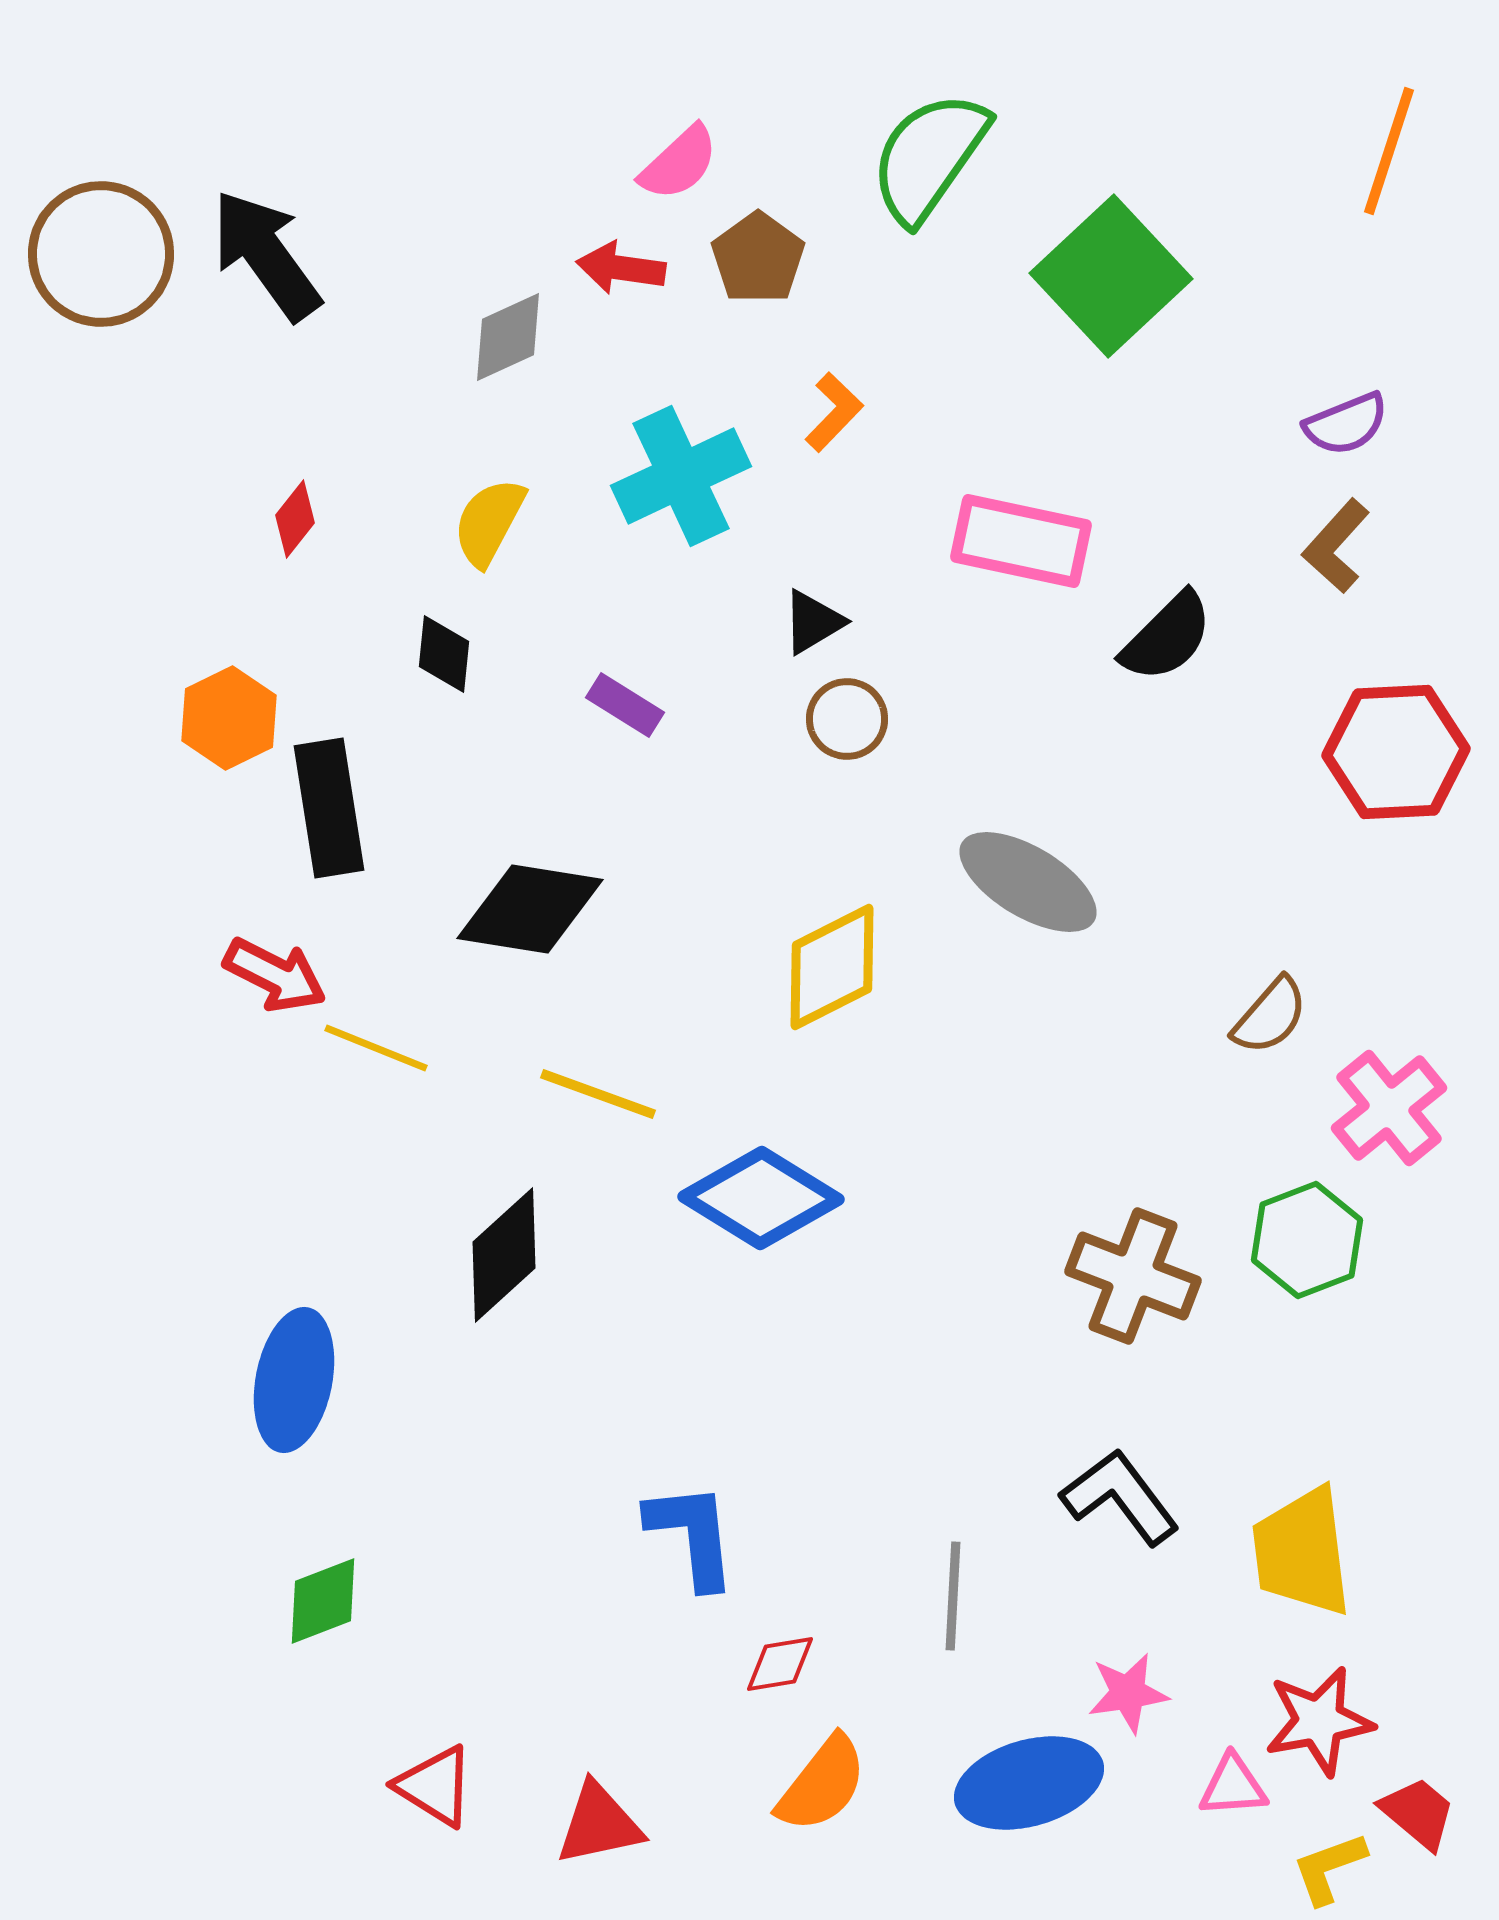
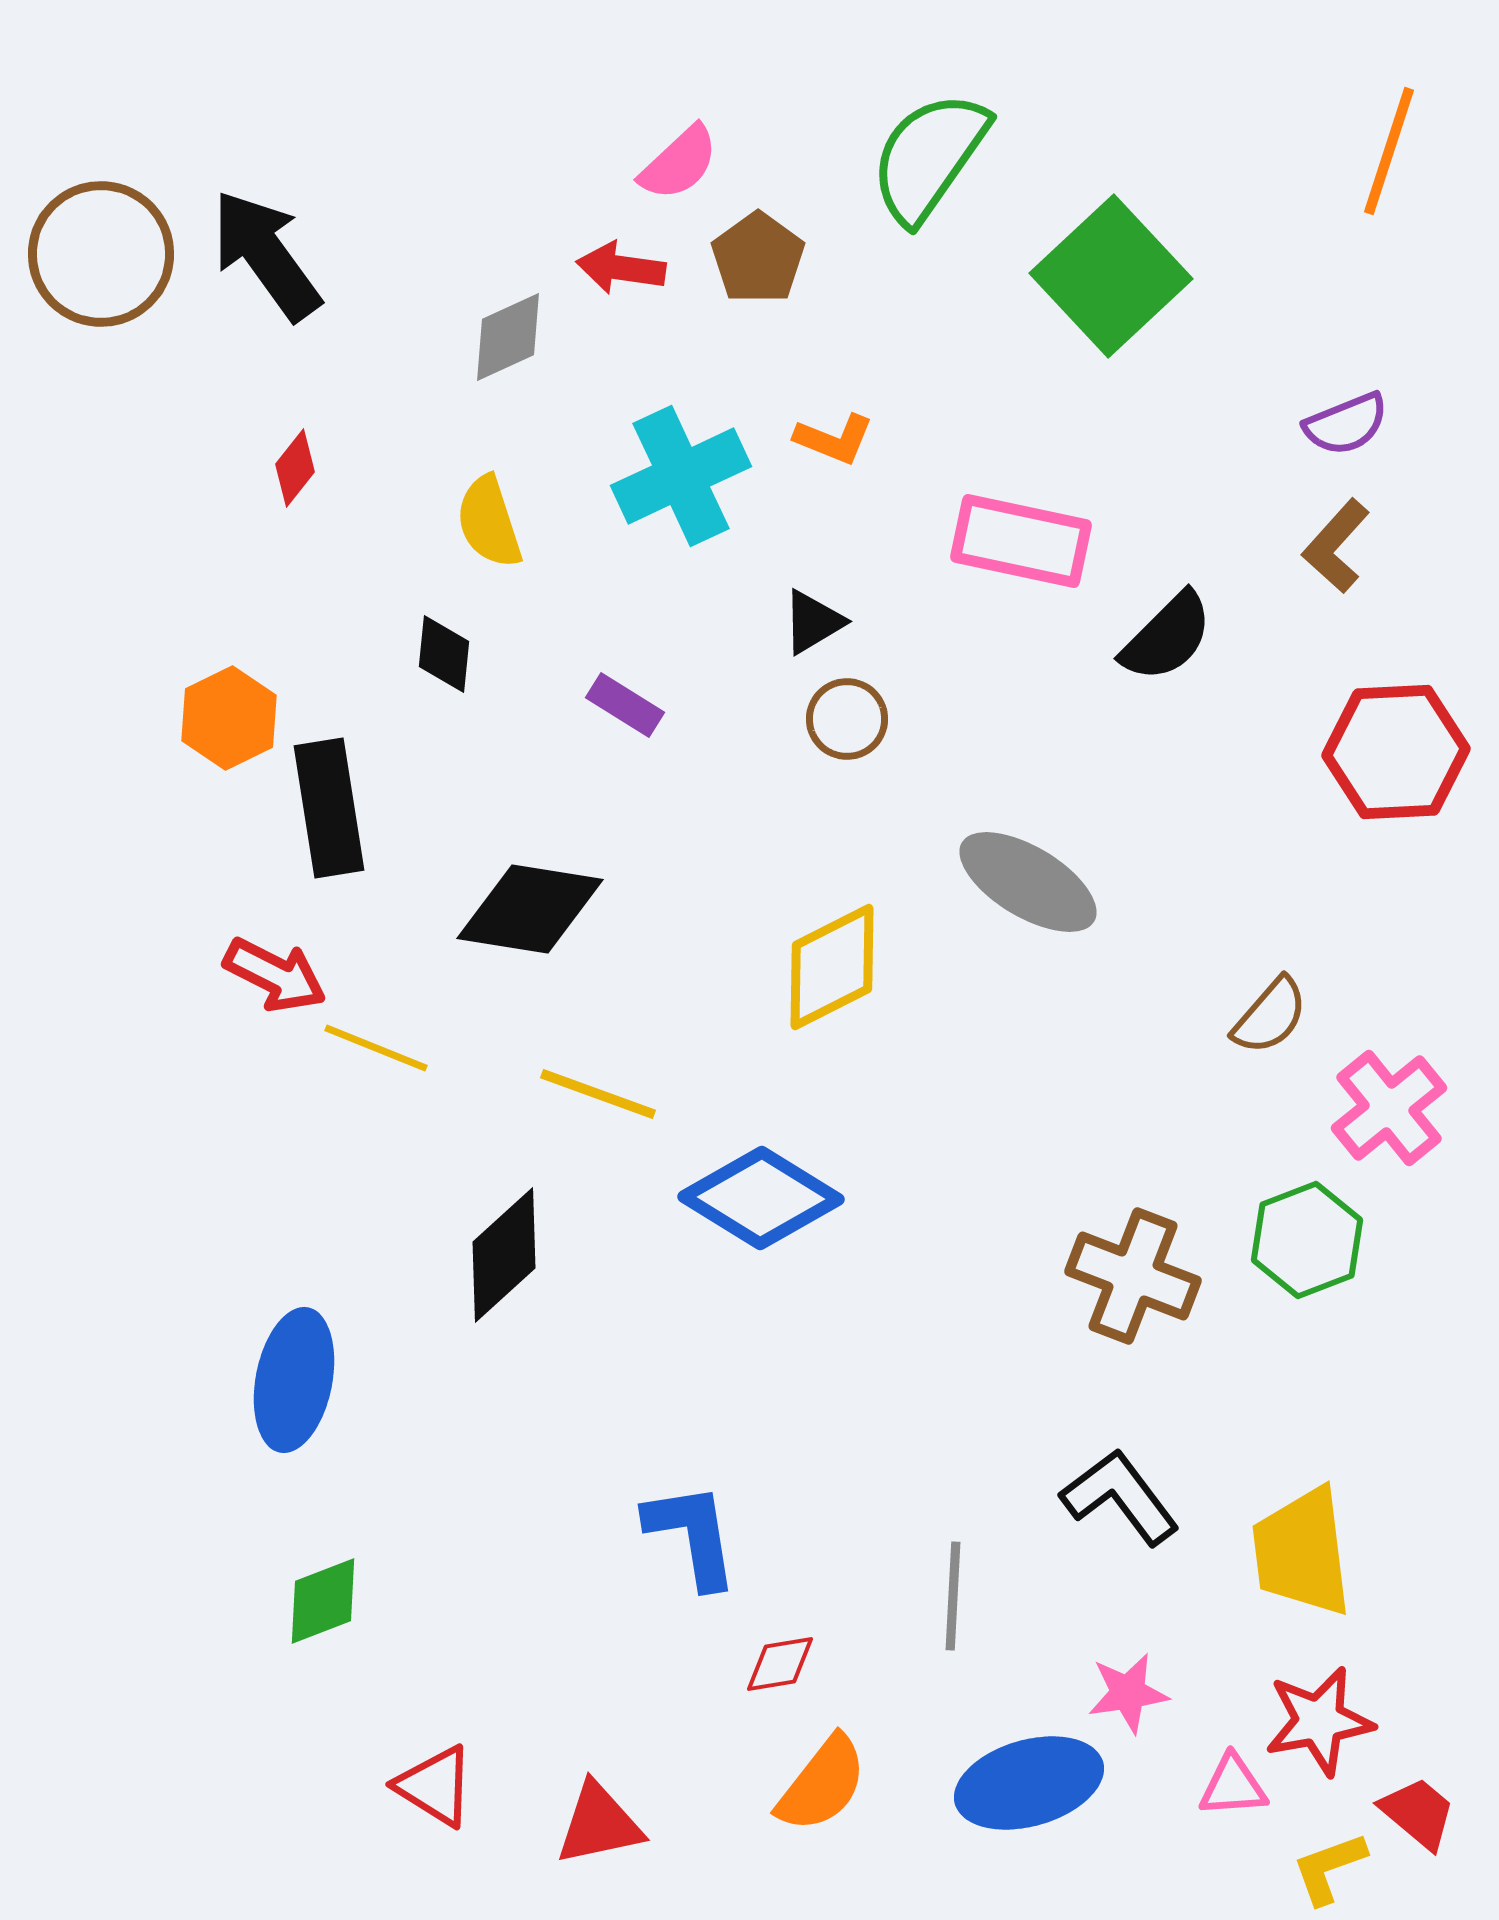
orange L-shape at (834, 412): moved 27 px down; rotated 68 degrees clockwise
red diamond at (295, 519): moved 51 px up
yellow semicircle at (489, 522): rotated 46 degrees counterclockwise
blue L-shape at (692, 1535): rotated 3 degrees counterclockwise
